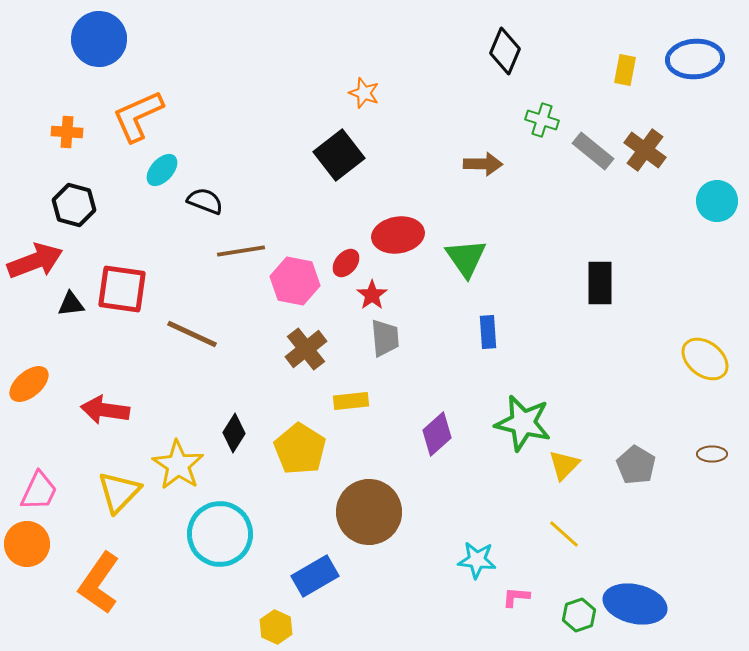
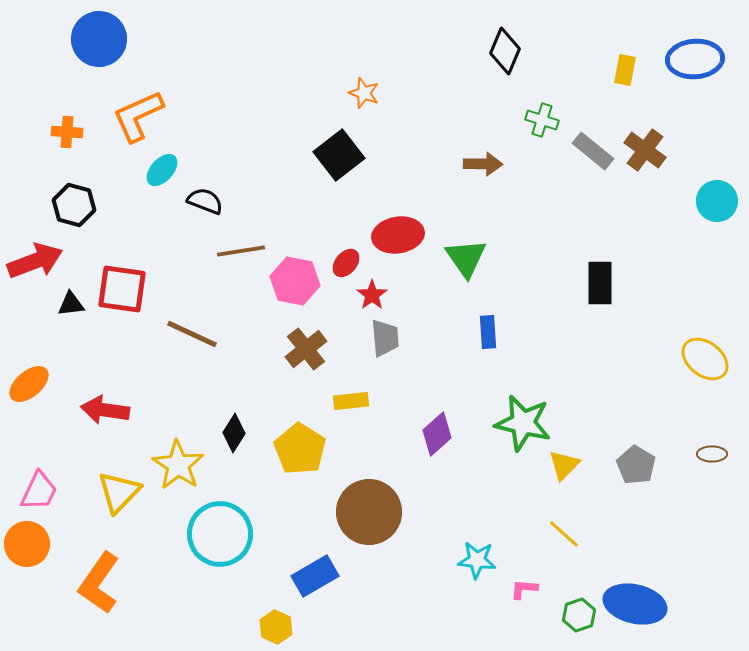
pink L-shape at (516, 597): moved 8 px right, 8 px up
